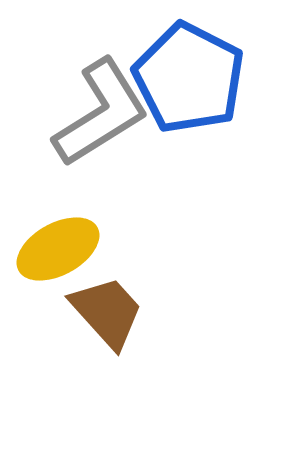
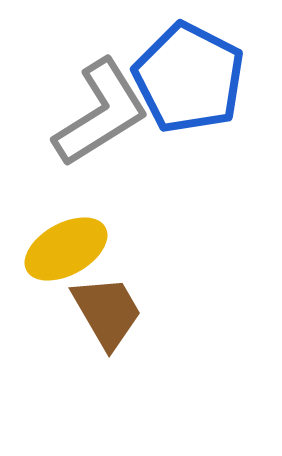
yellow ellipse: moved 8 px right
brown trapezoid: rotated 12 degrees clockwise
